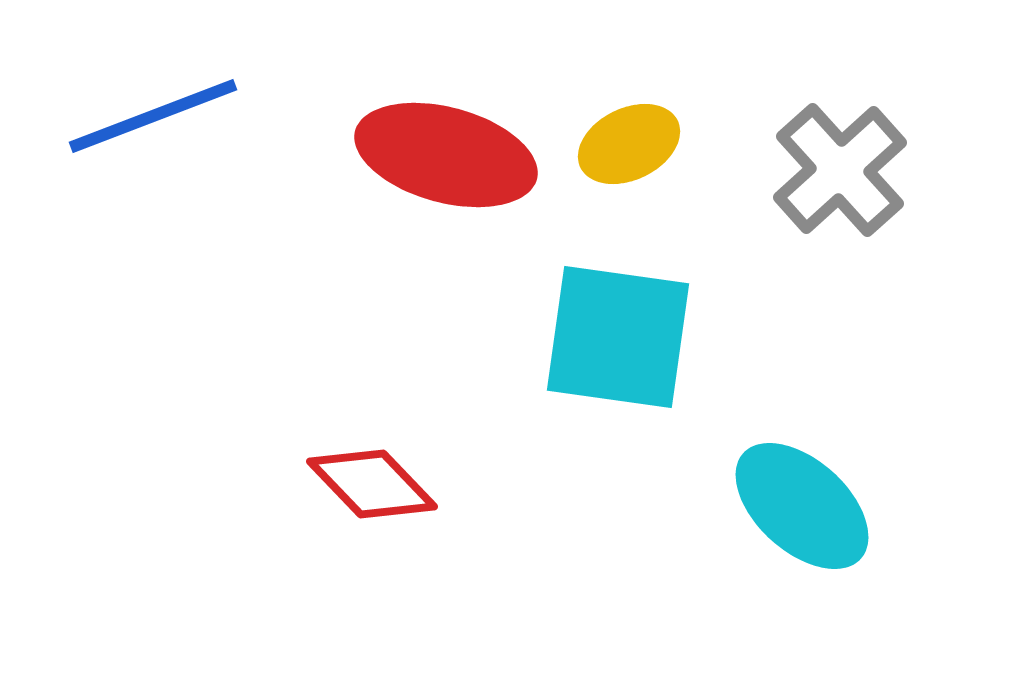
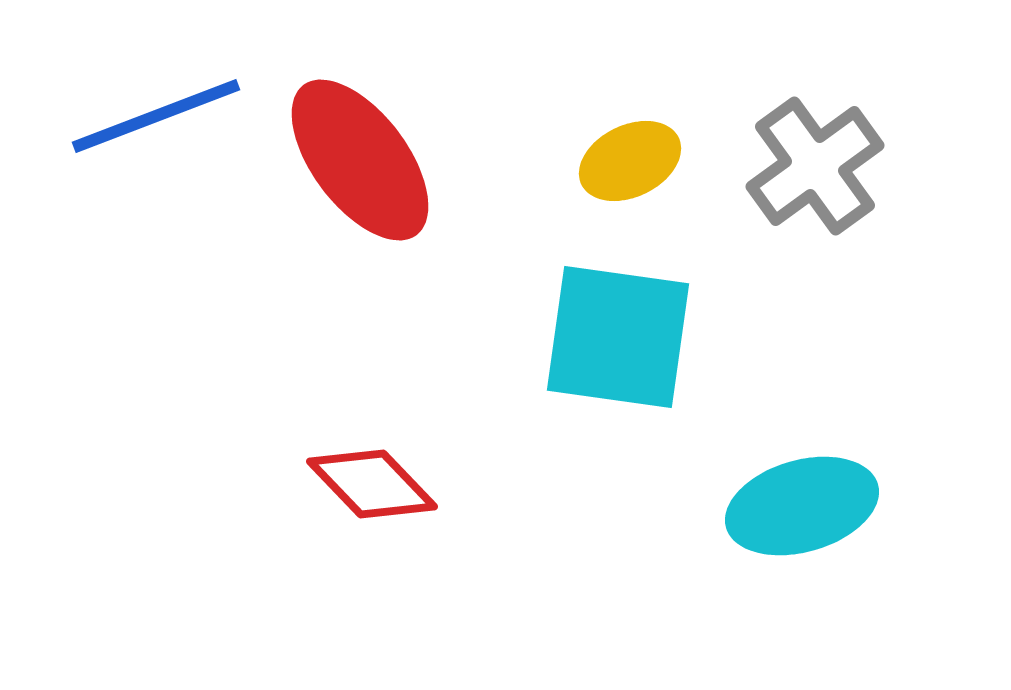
blue line: moved 3 px right
yellow ellipse: moved 1 px right, 17 px down
red ellipse: moved 86 px left, 5 px down; rotated 38 degrees clockwise
gray cross: moved 25 px left, 4 px up; rotated 6 degrees clockwise
cyan ellipse: rotated 58 degrees counterclockwise
